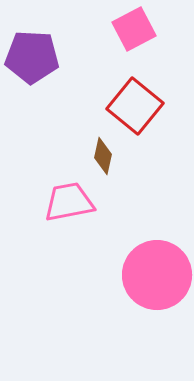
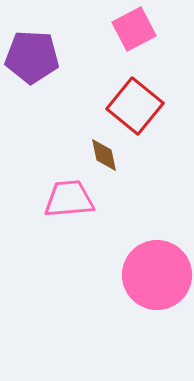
brown diamond: moved 1 px right, 1 px up; rotated 24 degrees counterclockwise
pink trapezoid: moved 3 px up; rotated 6 degrees clockwise
